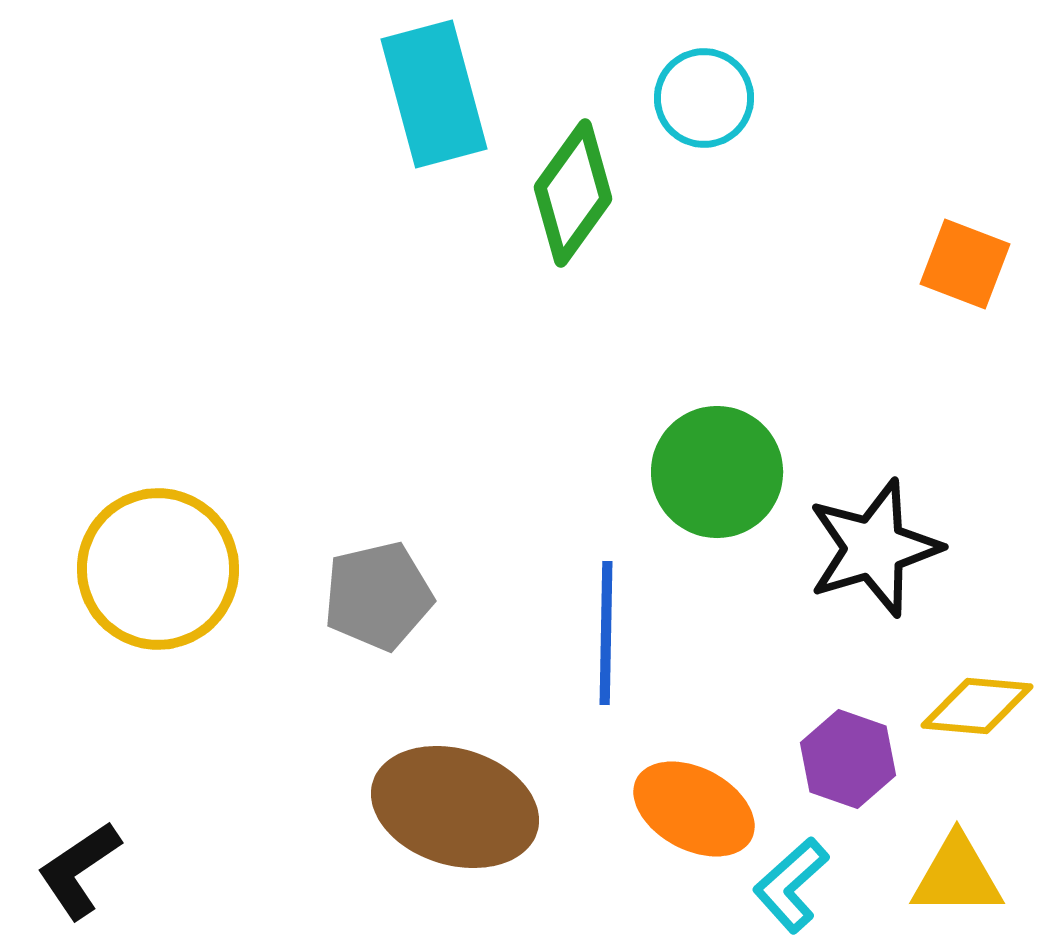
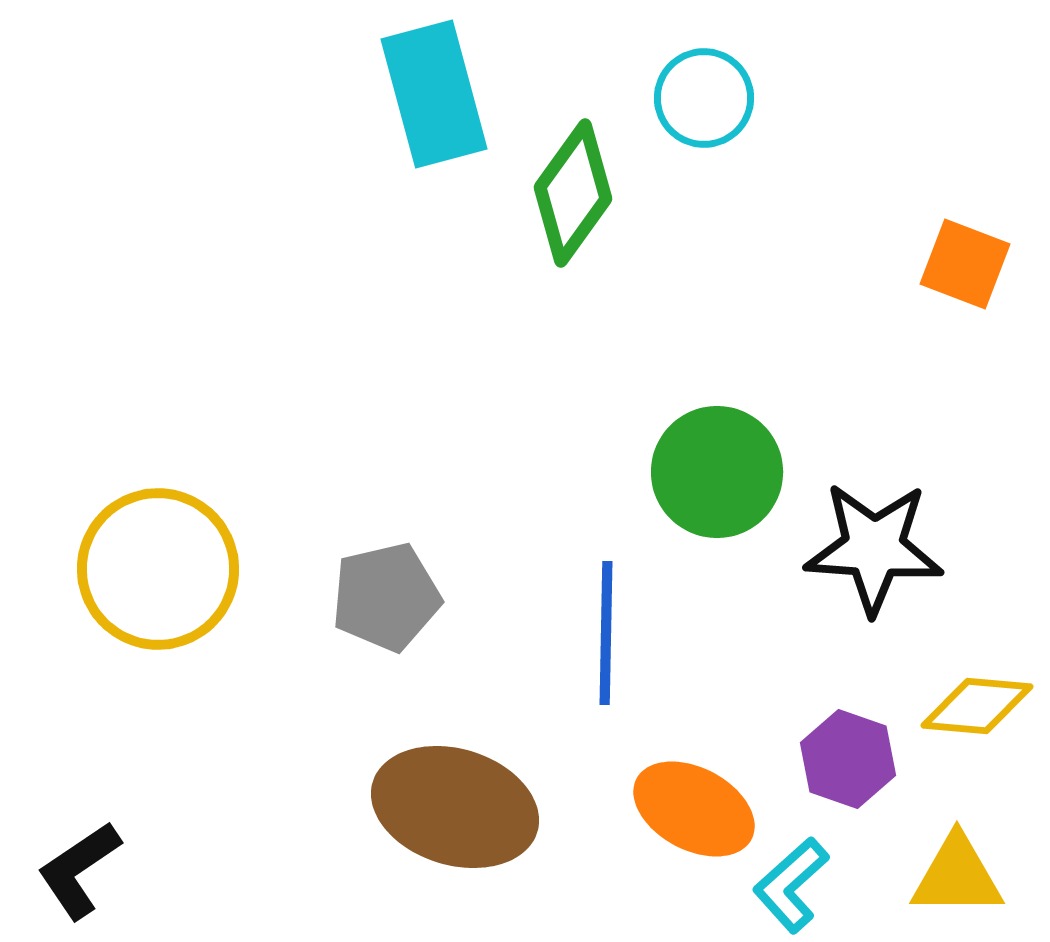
black star: rotated 21 degrees clockwise
gray pentagon: moved 8 px right, 1 px down
